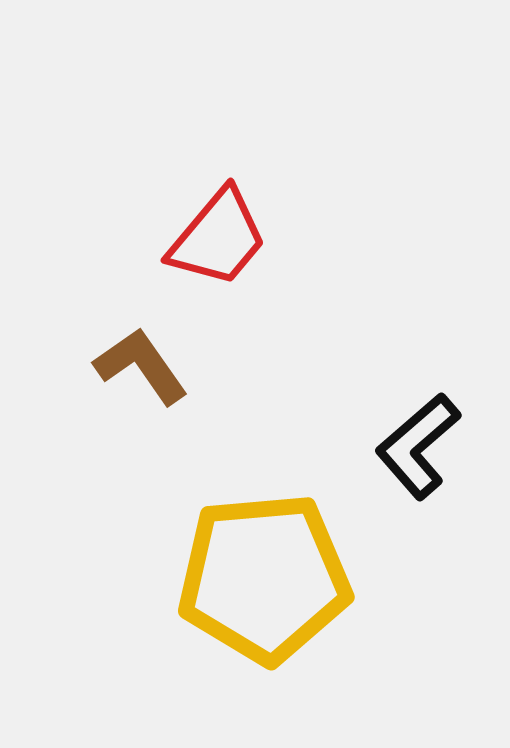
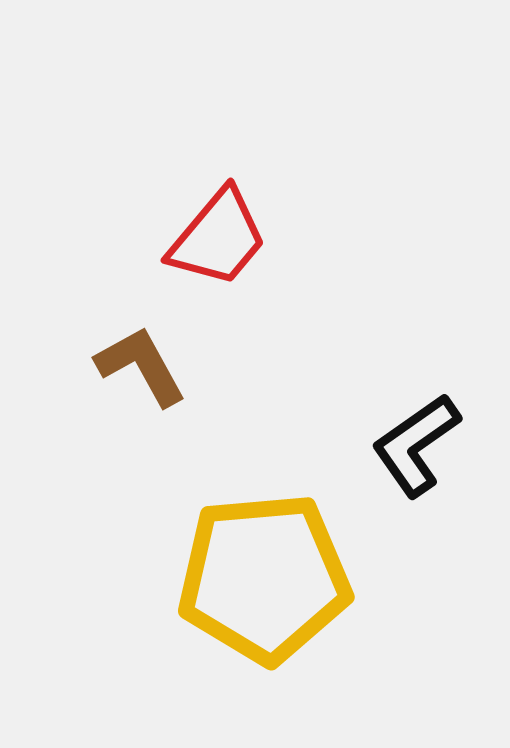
brown L-shape: rotated 6 degrees clockwise
black L-shape: moved 2 px left, 1 px up; rotated 6 degrees clockwise
